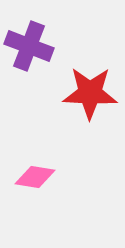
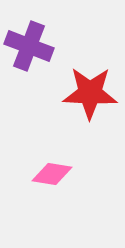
pink diamond: moved 17 px right, 3 px up
